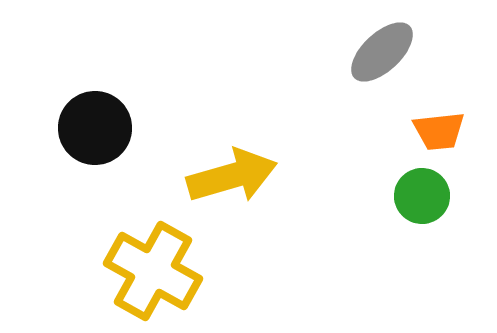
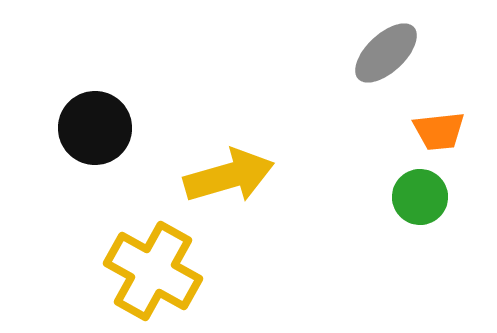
gray ellipse: moved 4 px right, 1 px down
yellow arrow: moved 3 px left
green circle: moved 2 px left, 1 px down
